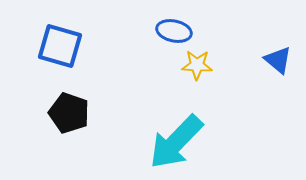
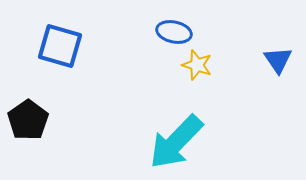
blue ellipse: moved 1 px down
blue triangle: rotated 16 degrees clockwise
yellow star: rotated 16 degrees clockwise
black pentagon: moved 41 px left, 7 px down; rotated 18 degrees clockwise
